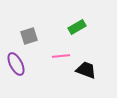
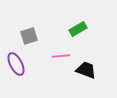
green rectangle: moved 1 px right, 2 px down
